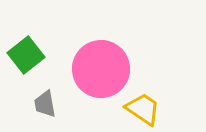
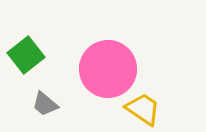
pink circle: moved 7 px right
gray trapezoid: rotated 40 degrees counterclockwise
